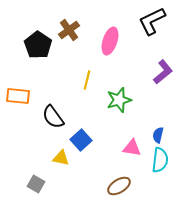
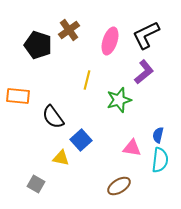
black L-shape: moved 6 px left, 14 px down
black pentagon: rotated 16 degrees counterclockwise
purple L-shape: moved 19 px left
